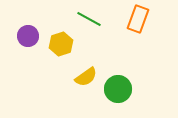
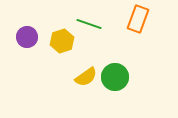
green line: moved 5 px down; rotated 10 degrees counterclockwise
purple circle: moved 1 px left, 1 px down
yellow hexagon: moved 1 px right, 3 px up
green circle: moved 3 px left, 12 px up
